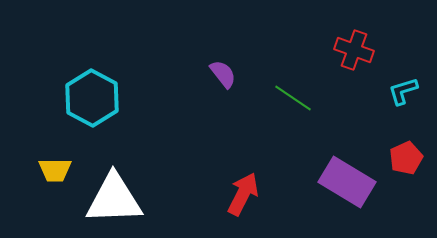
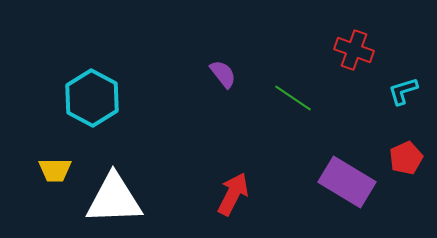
red arrow: moved 10 px left
